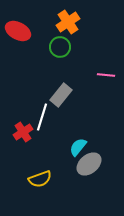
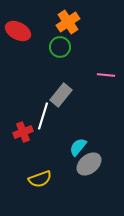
white line: moved 1 px right, 1 px up
red cross: rotated 12 degrees clockwise
